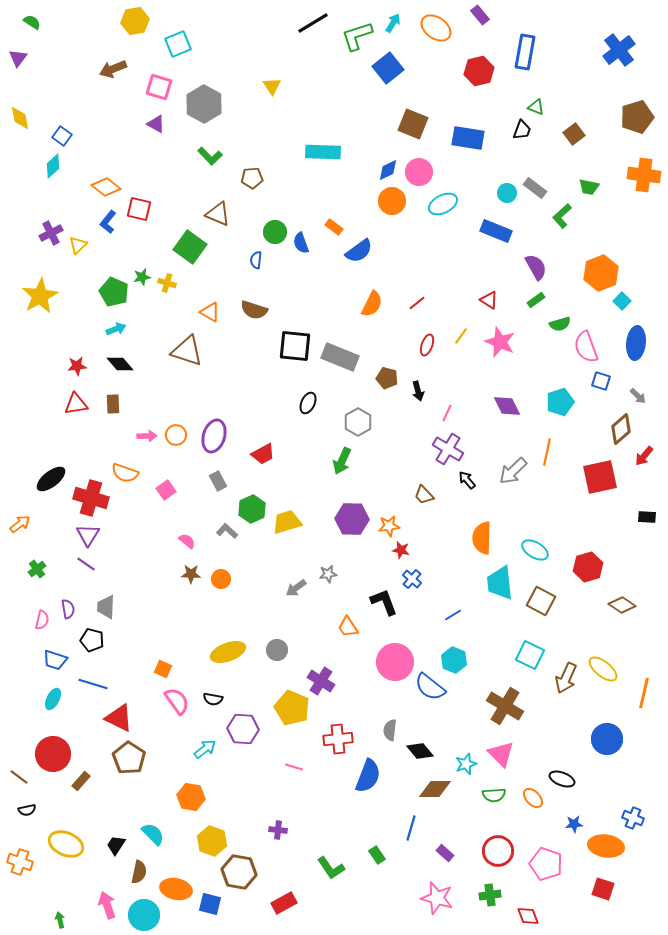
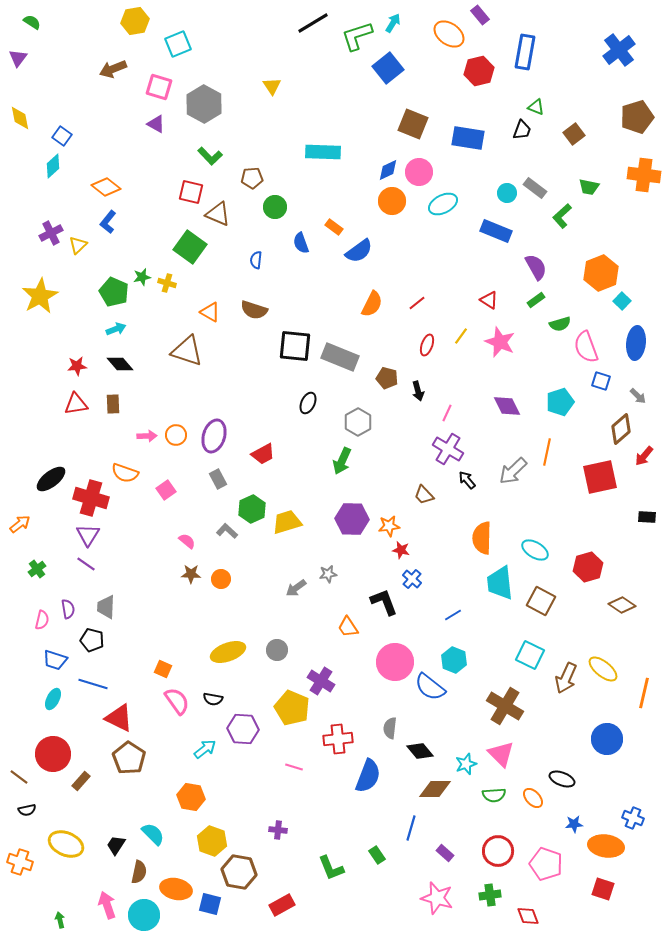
orange ellipse at (436, 28): moved 13 px right, 6 px down
red square at (139, 209): moved 52 px right, 17 px up
green circle at (275, 232): moved 25 px up
gray rectangle at (218, 481): moved 2 px up
gray semicircle at (390, 730): moved 2 px up
green L-shape at (331, 868): rotated 12 degrees clockwise
red rectangle at (284, 903): moved 2 px left, 2 px down
